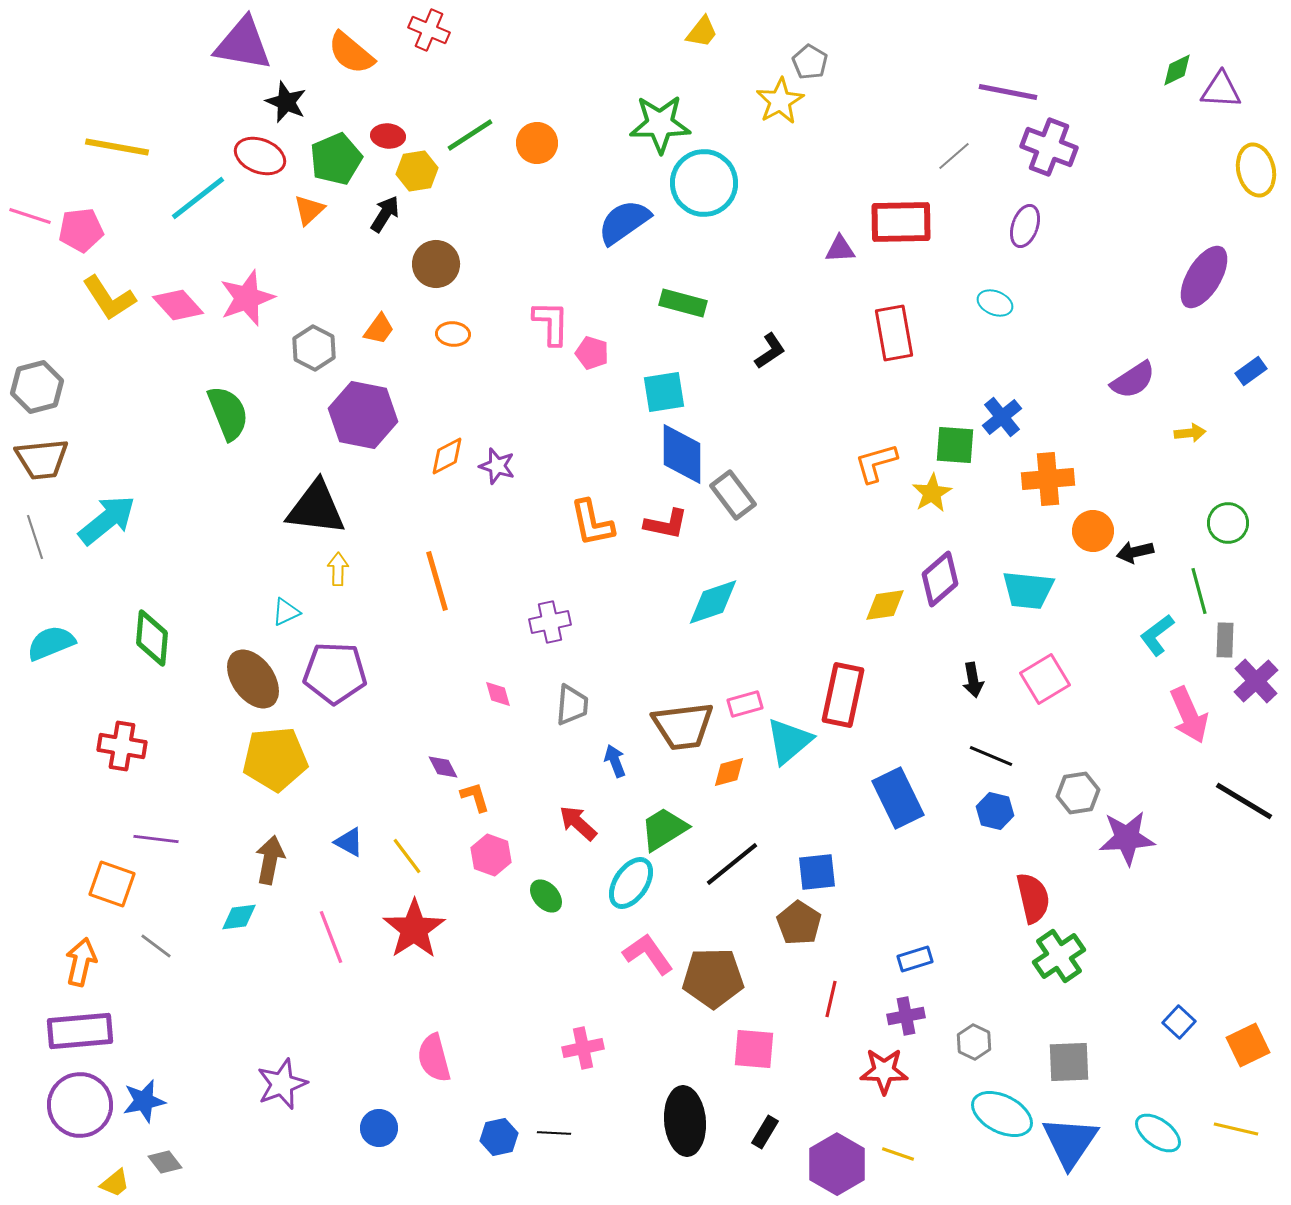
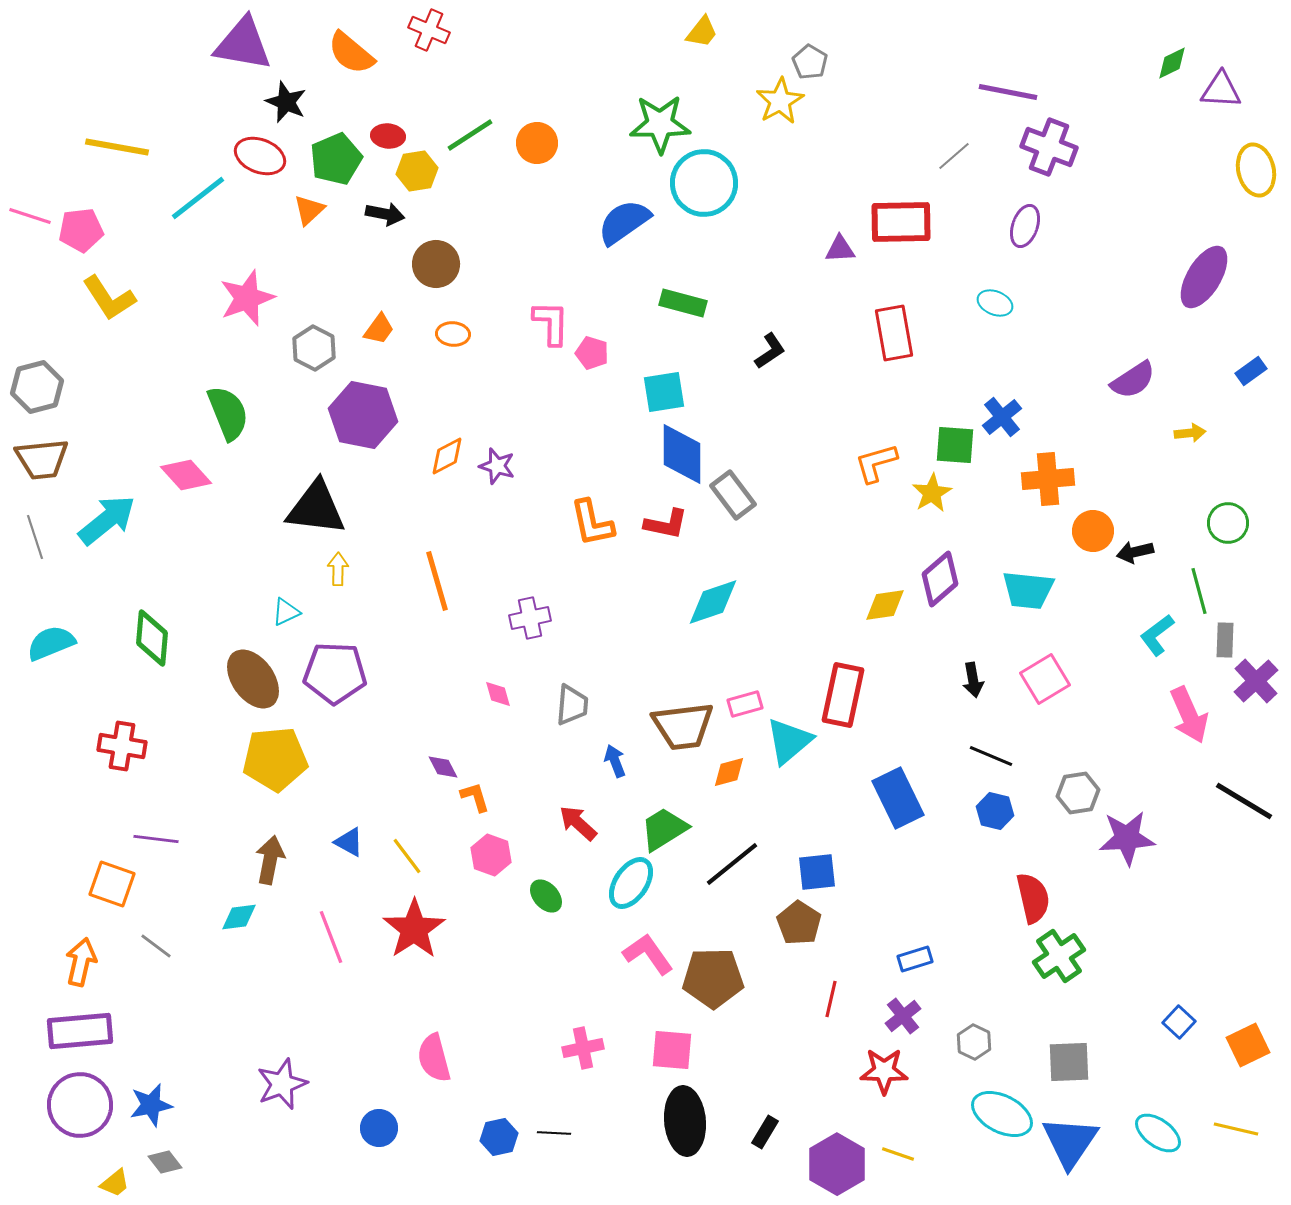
green diamond at (1177, 70): moved 5 px left, 7 px up
black arrow at (385, 214): rotated 69 degrees clockwise
pink diamond at (178, 305): moved 8 px right, 170 px down
purple cross at (550, 622): moved 20 px left, 4 px up
purple cross at (906, 1016): moved 3 px left; rotated 27 degrees counterclockwise
pink square at (754, 1049): moved 82 px left, 1 px down
blue star at (144, 1101): moved 7 px right, 4 px down
